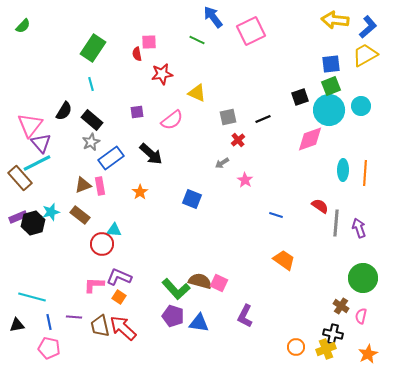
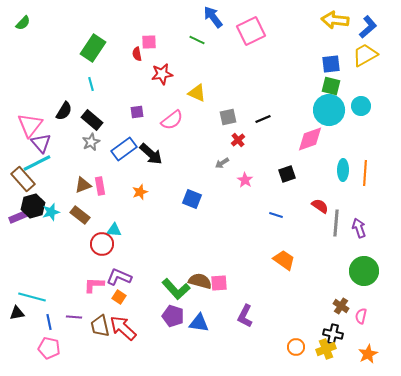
green semicircle at (23, 26): moved 3 px up
green square at (331, 86): rotated 36 degrees clockwise
black square at (300, 97): moved 13 px left, 77 px down
blue rectangle at (111, 158): moved 13 px right, 9 px up
brown rectangle at (20, 178): moved 3 px right, 1 px down
orange star at (140, 192): rotated 14 degrees clockwise
black hexagon at (33, 223): moved 17 px up
green circle at (363, 278): moved 1 px right, 7 px up
pink square at (219, 283): rotated 30 degrees counterclockwise
black triangle at (17, 325): moved 12 px up
